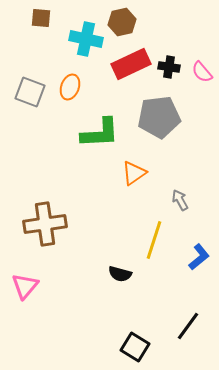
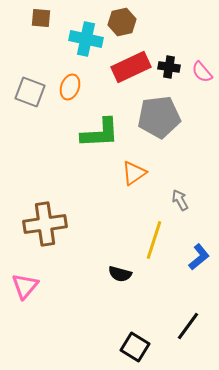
red rectangle: moved 3 px down
